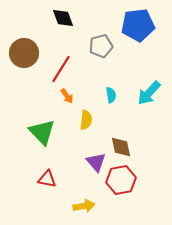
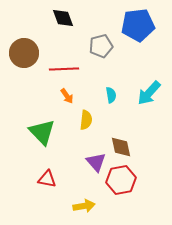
red line: moved 3 px right; rotated 56 degrees clockwise
